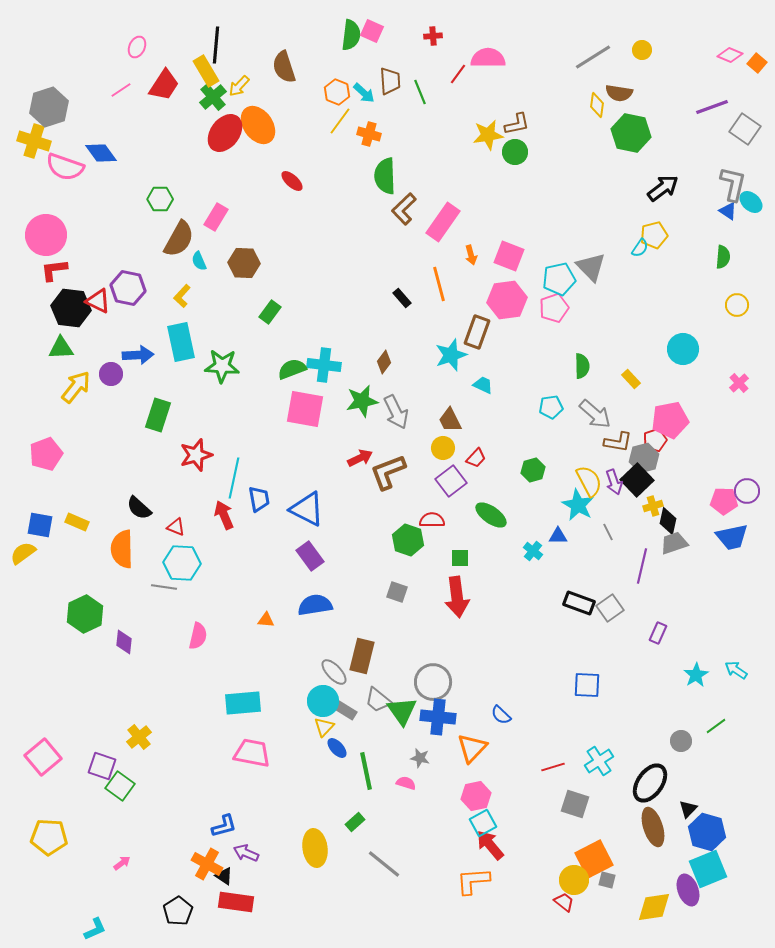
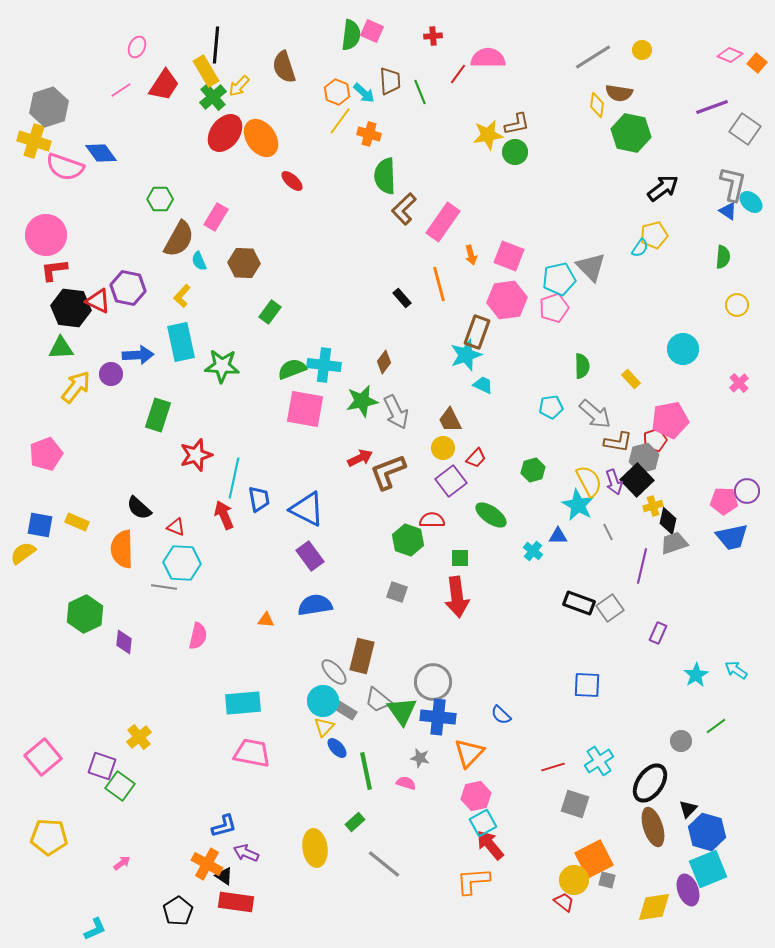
orange ellipse at (258, 125): moved 3 px right, 13 px down
cyan star at (451, 355): moved 15 px right
orange triangle at (472, 748): moved 3 px left, 5 px down
